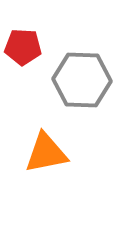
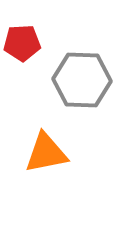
red pentagon: moved 1 px left, 4 px up; rotated 6 degrees counterclockwise
